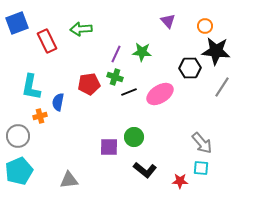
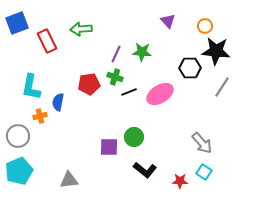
cyan square: moved 3 px right, 4 px down; rotated 28 degrees clockwise
